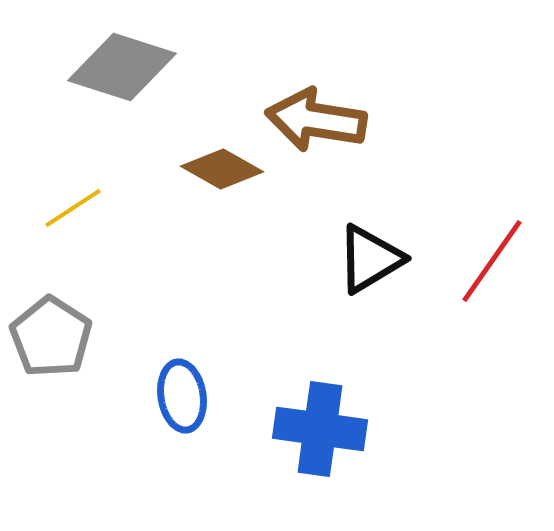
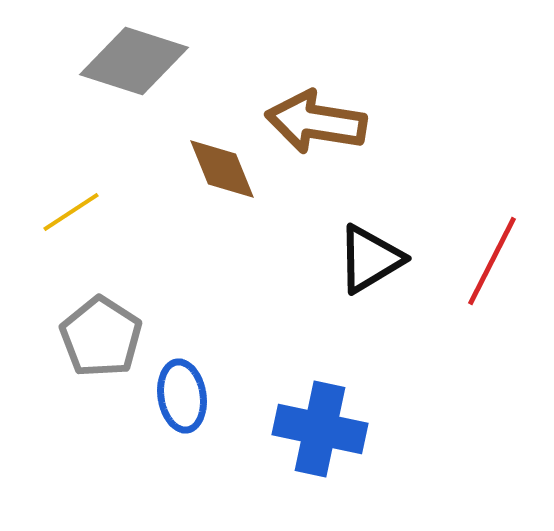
gray diamond: moved 12 px right, 6 px up
brown arrow: moved 2 px down
brown diamond: rotated 38 degrees clockwise
yellow line: moved 2 px left, 4 px down
red line: rotated 8 degrees counterclockwise
gray pentagon: moved 50 px right
blue cross: rotated 4 degrees clockwise
